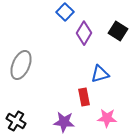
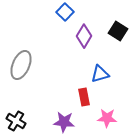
purple diamond: moved 3 px down
